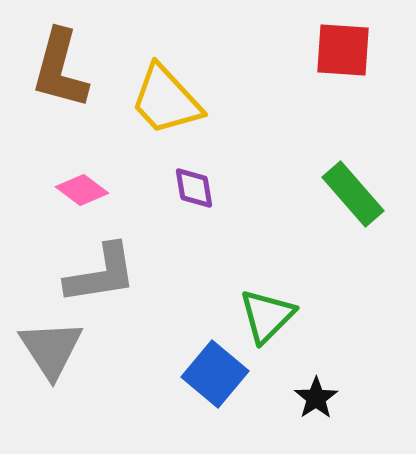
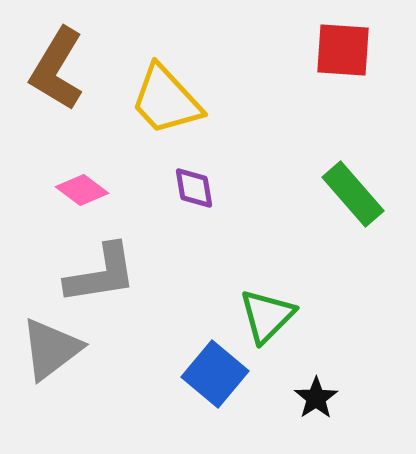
brown L-shape: moved 3 px left; rotated 16 degrees clockwise
gray triangle: rotated 26 degrees clockwise
